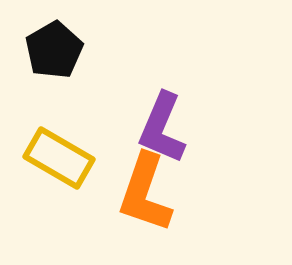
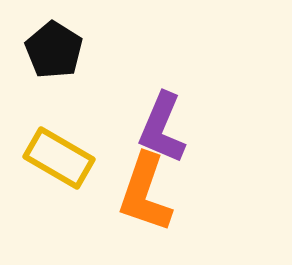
black pentagon: rotated 10 degrees counterclockwise
